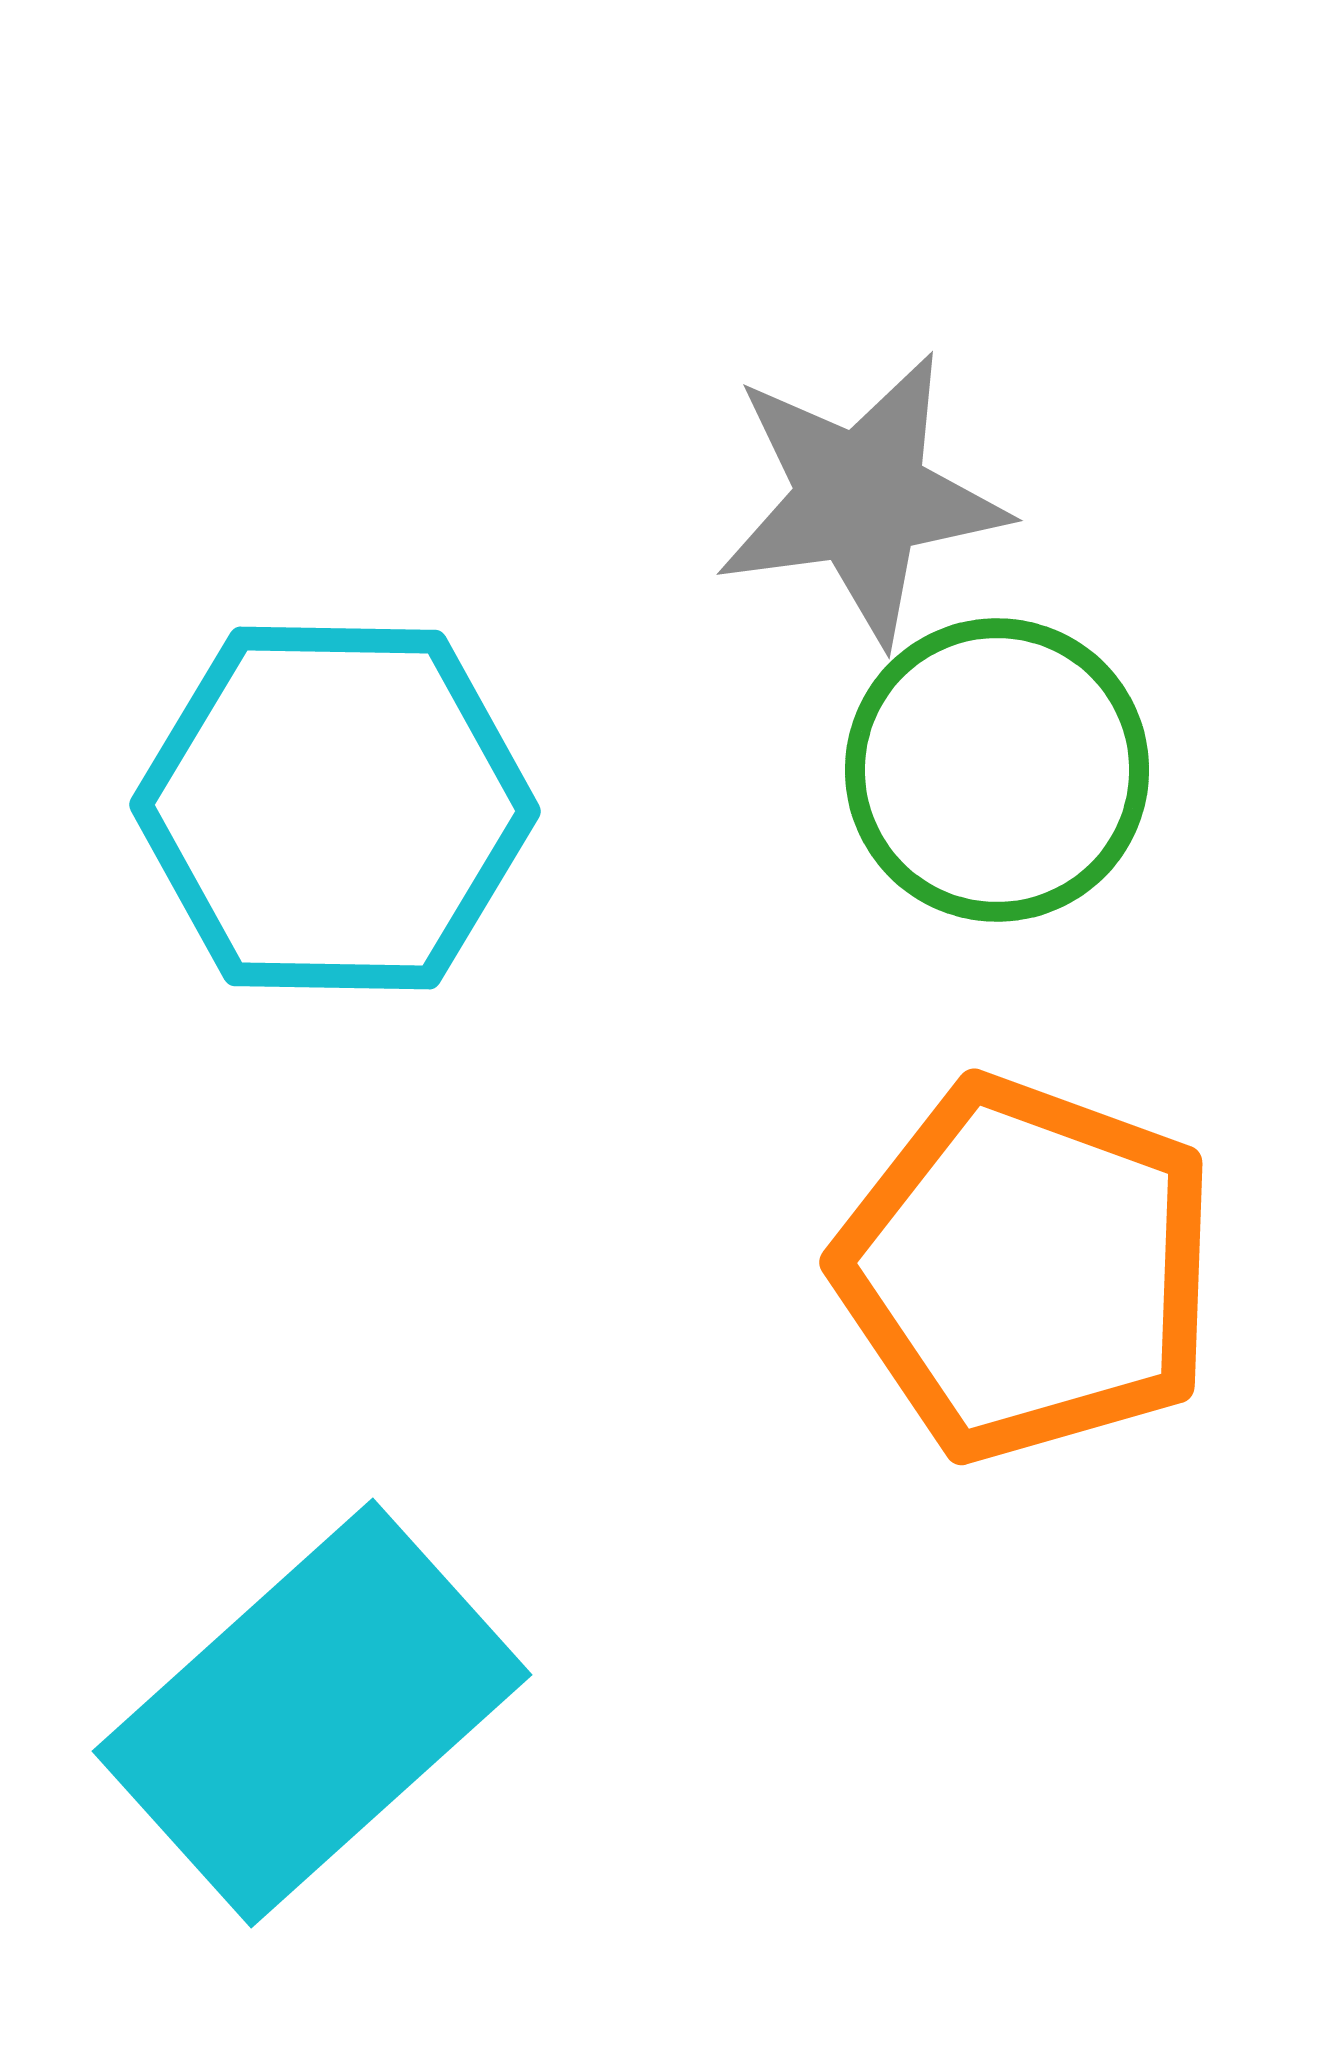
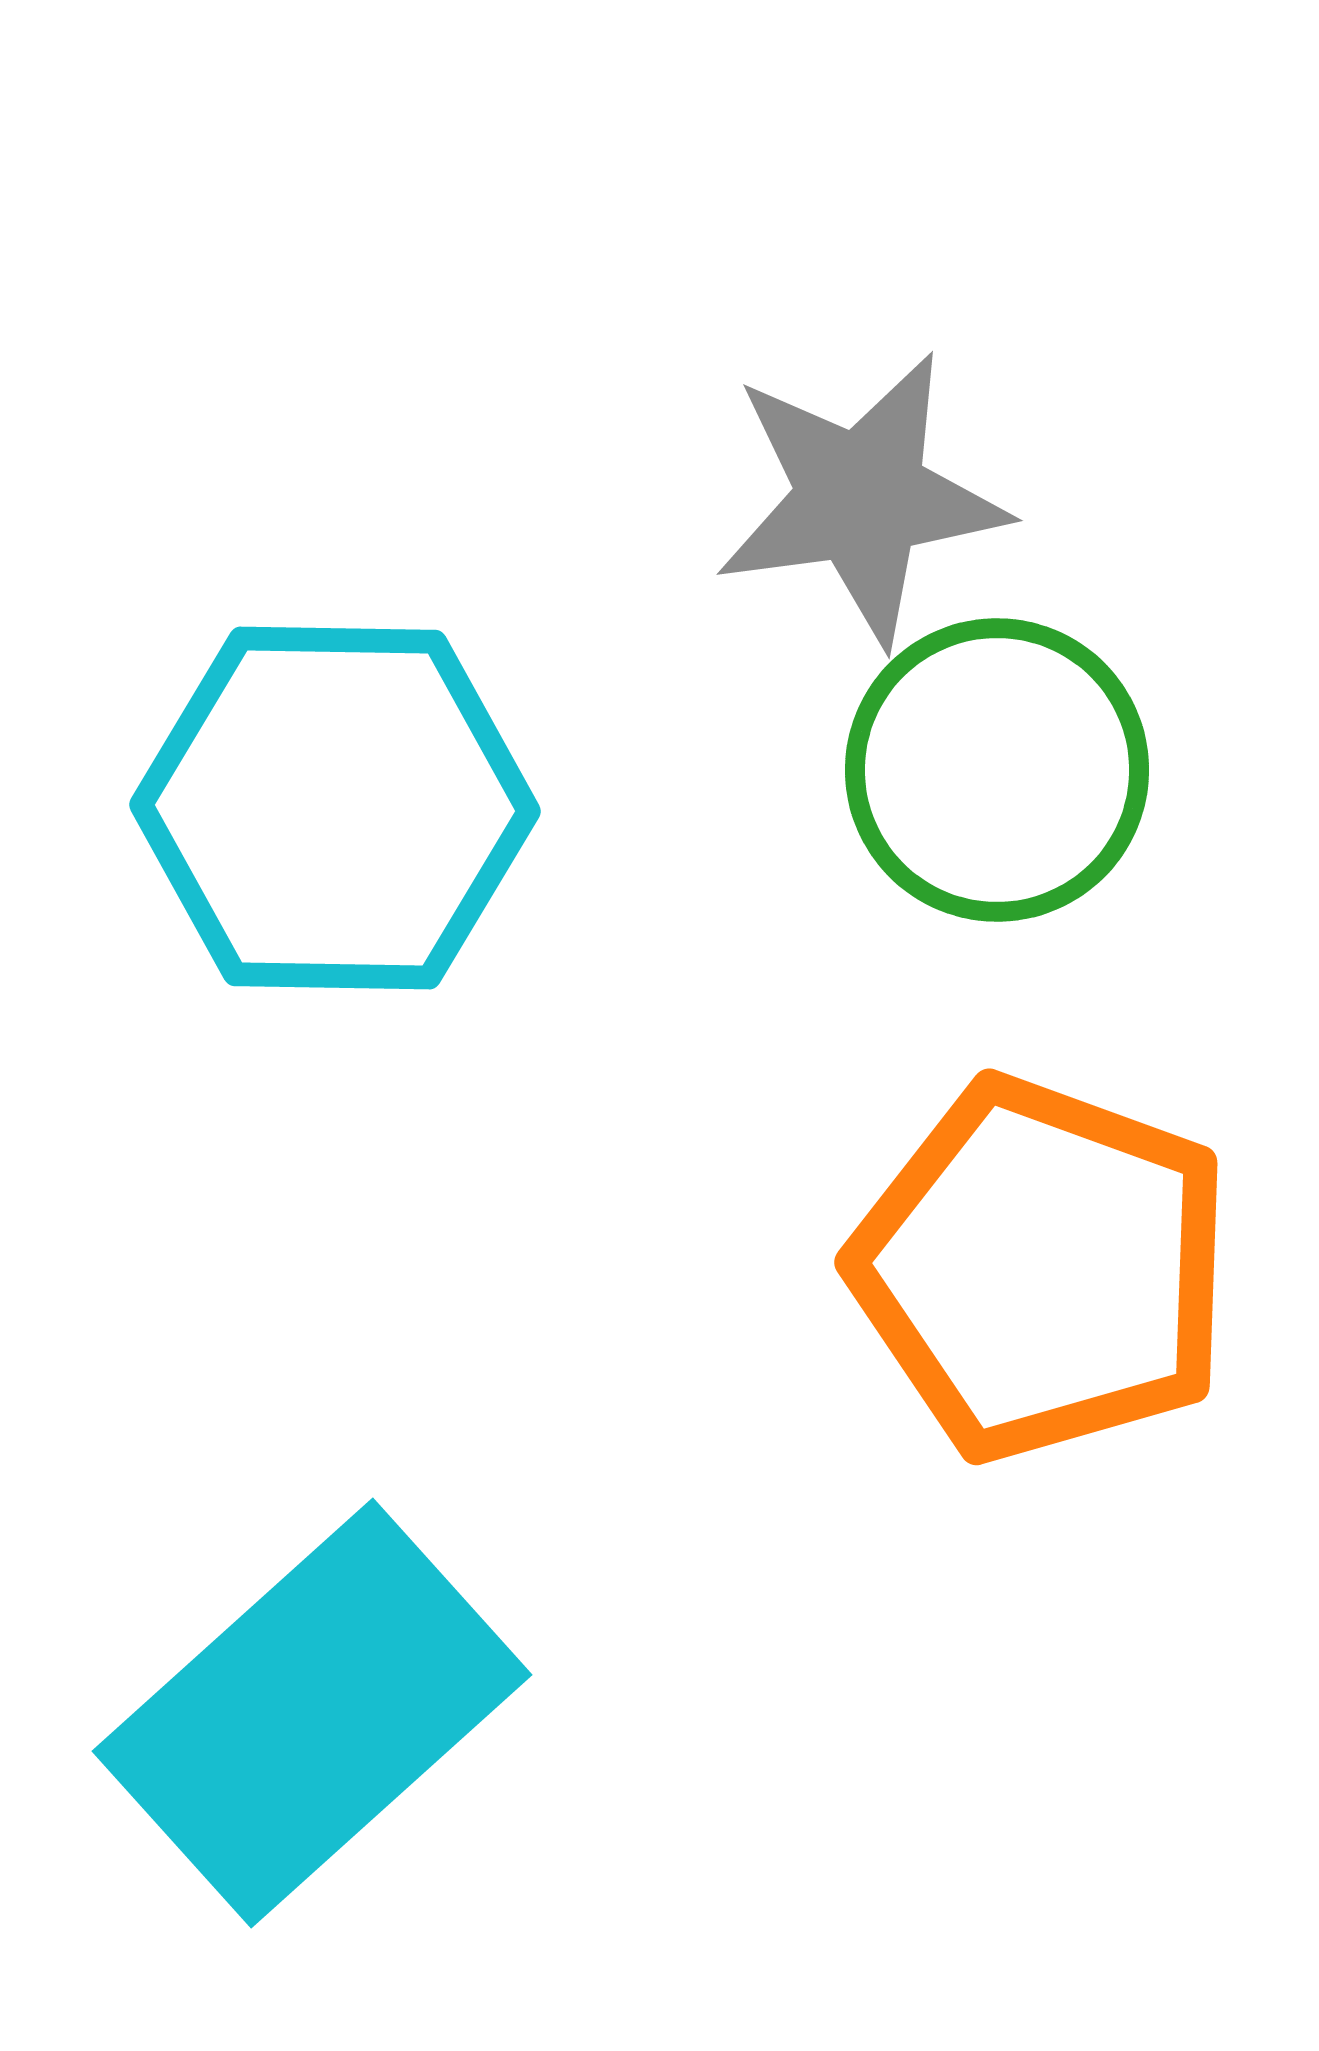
orange pentagon: moved 15 px right
